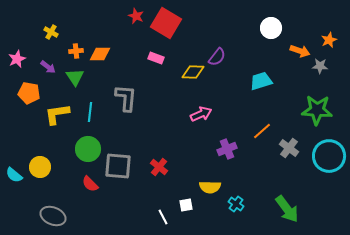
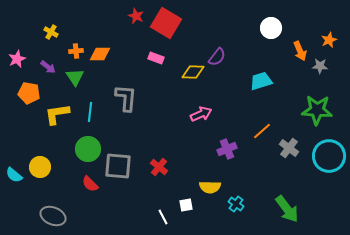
orange arrow: rotated 48 degrees clockwise
